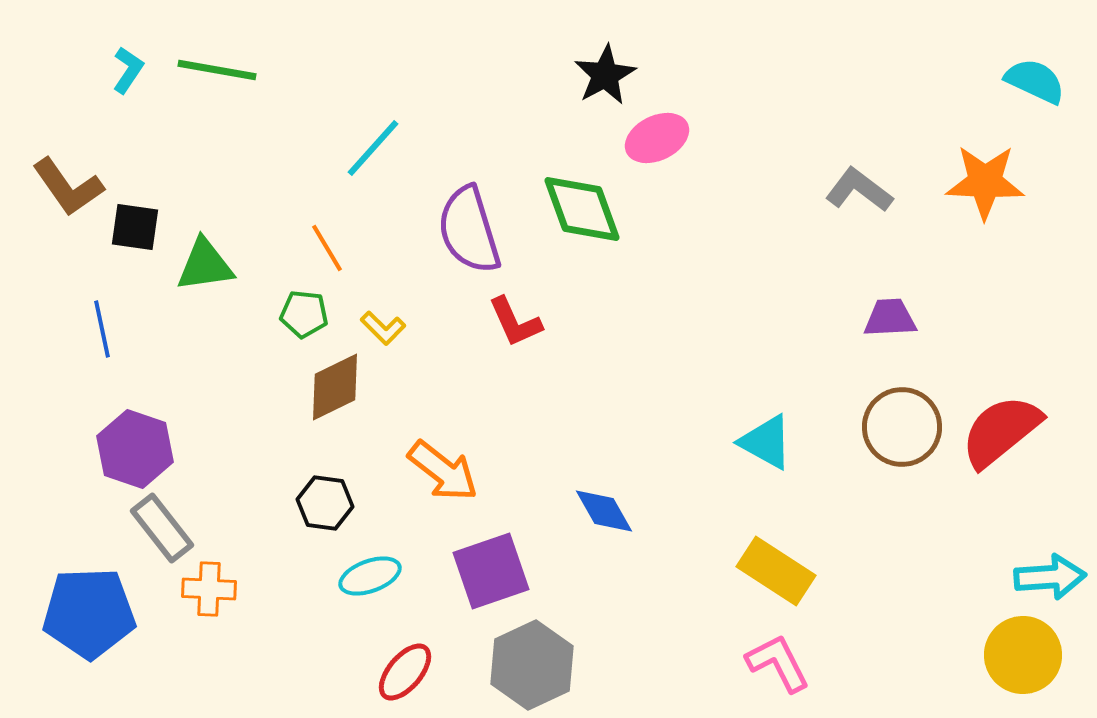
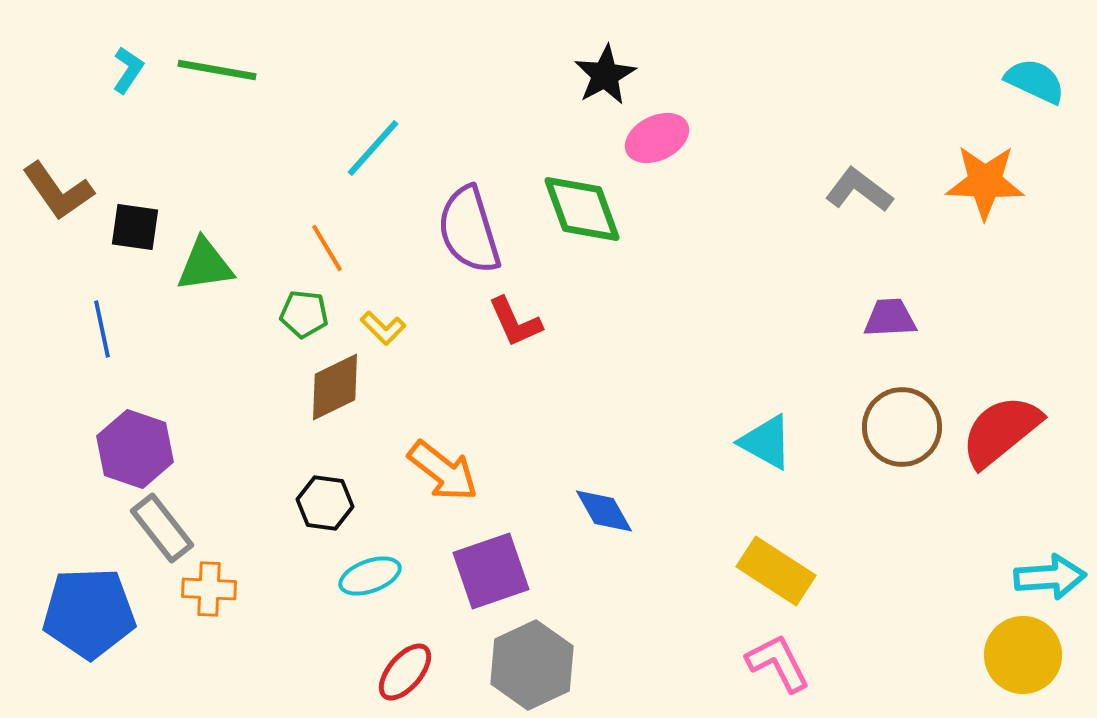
brown L-shape: moved 10 px left, 4 px down
